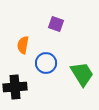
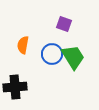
purple square: moved 8 px right
blue circle: moved 6 px right, 9 px up
green trapezoid: moved 9 px left, 17 px up
